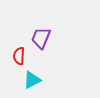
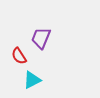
red semicircle: rotated 36 degrees counterclockwise
